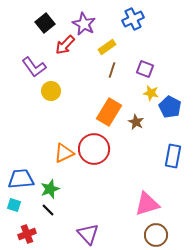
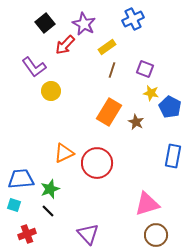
red circle: moved 3 px right, 14 px down
black line: moved 1 px down
